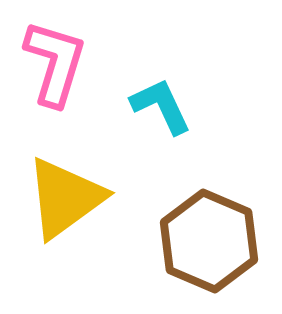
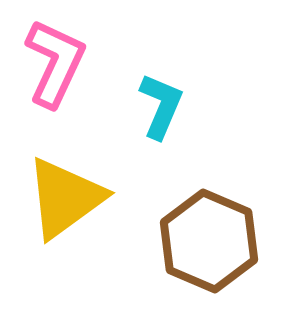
pink L-shape: rotated 8 degrees clockwise
cyan L-shape: rotated 48 degrees clockwise
